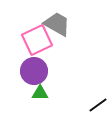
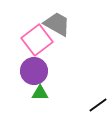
pink square: rotated 12 degrees counterclockwise
